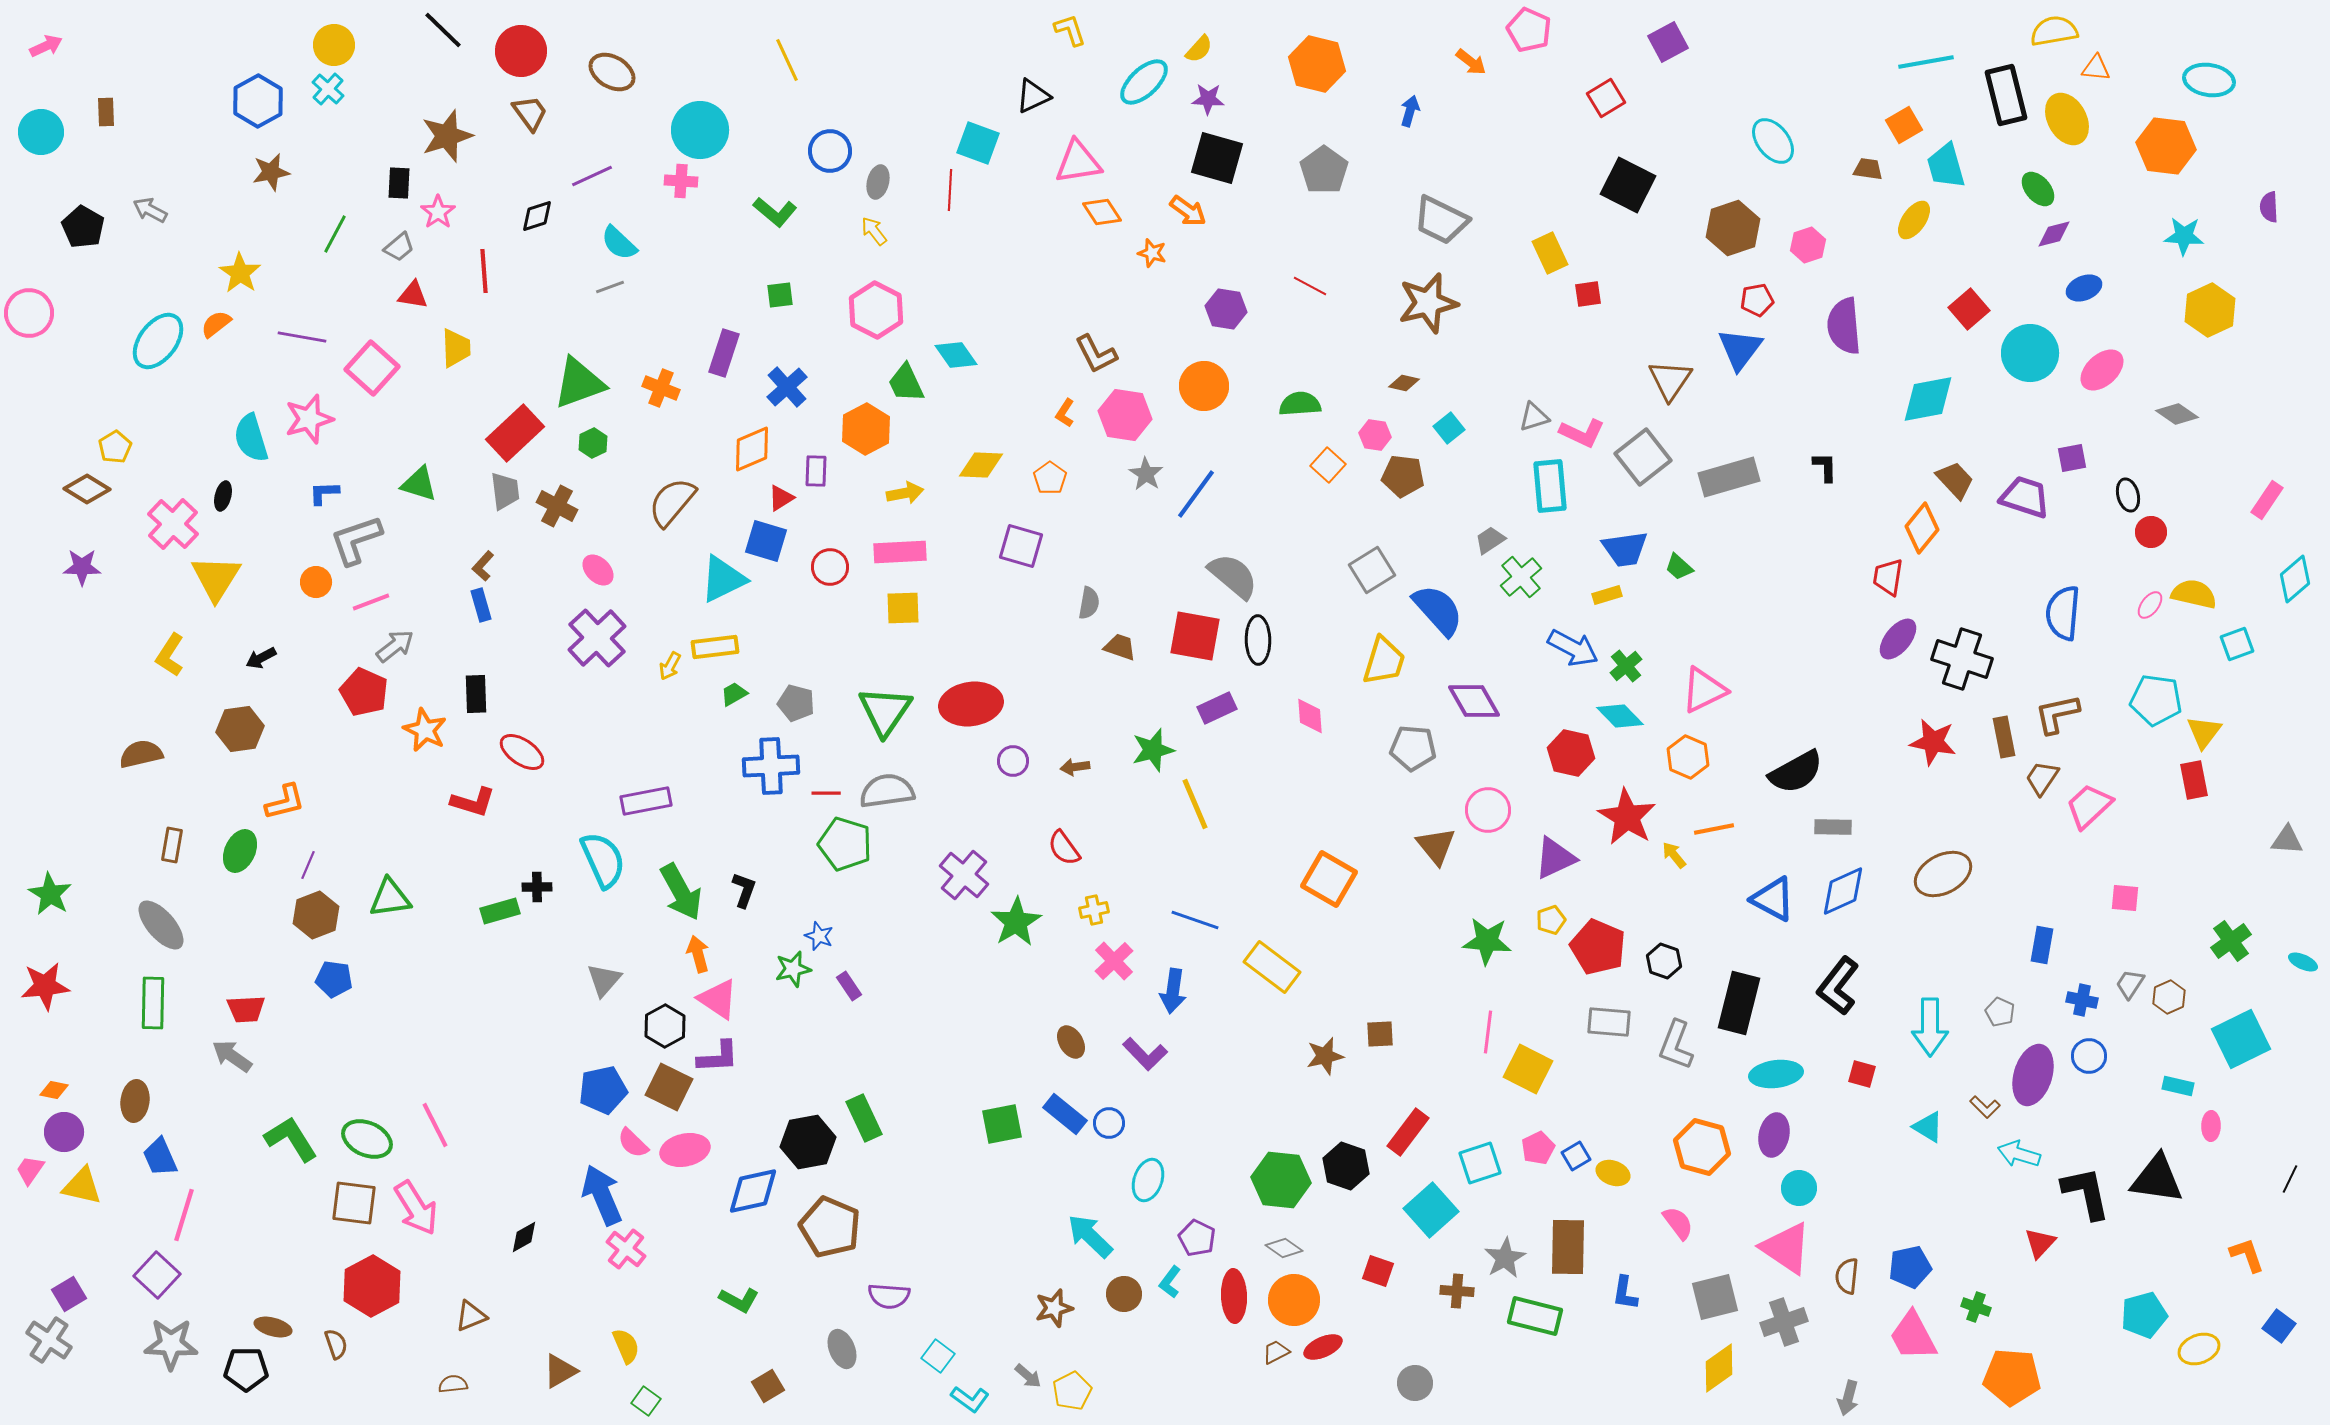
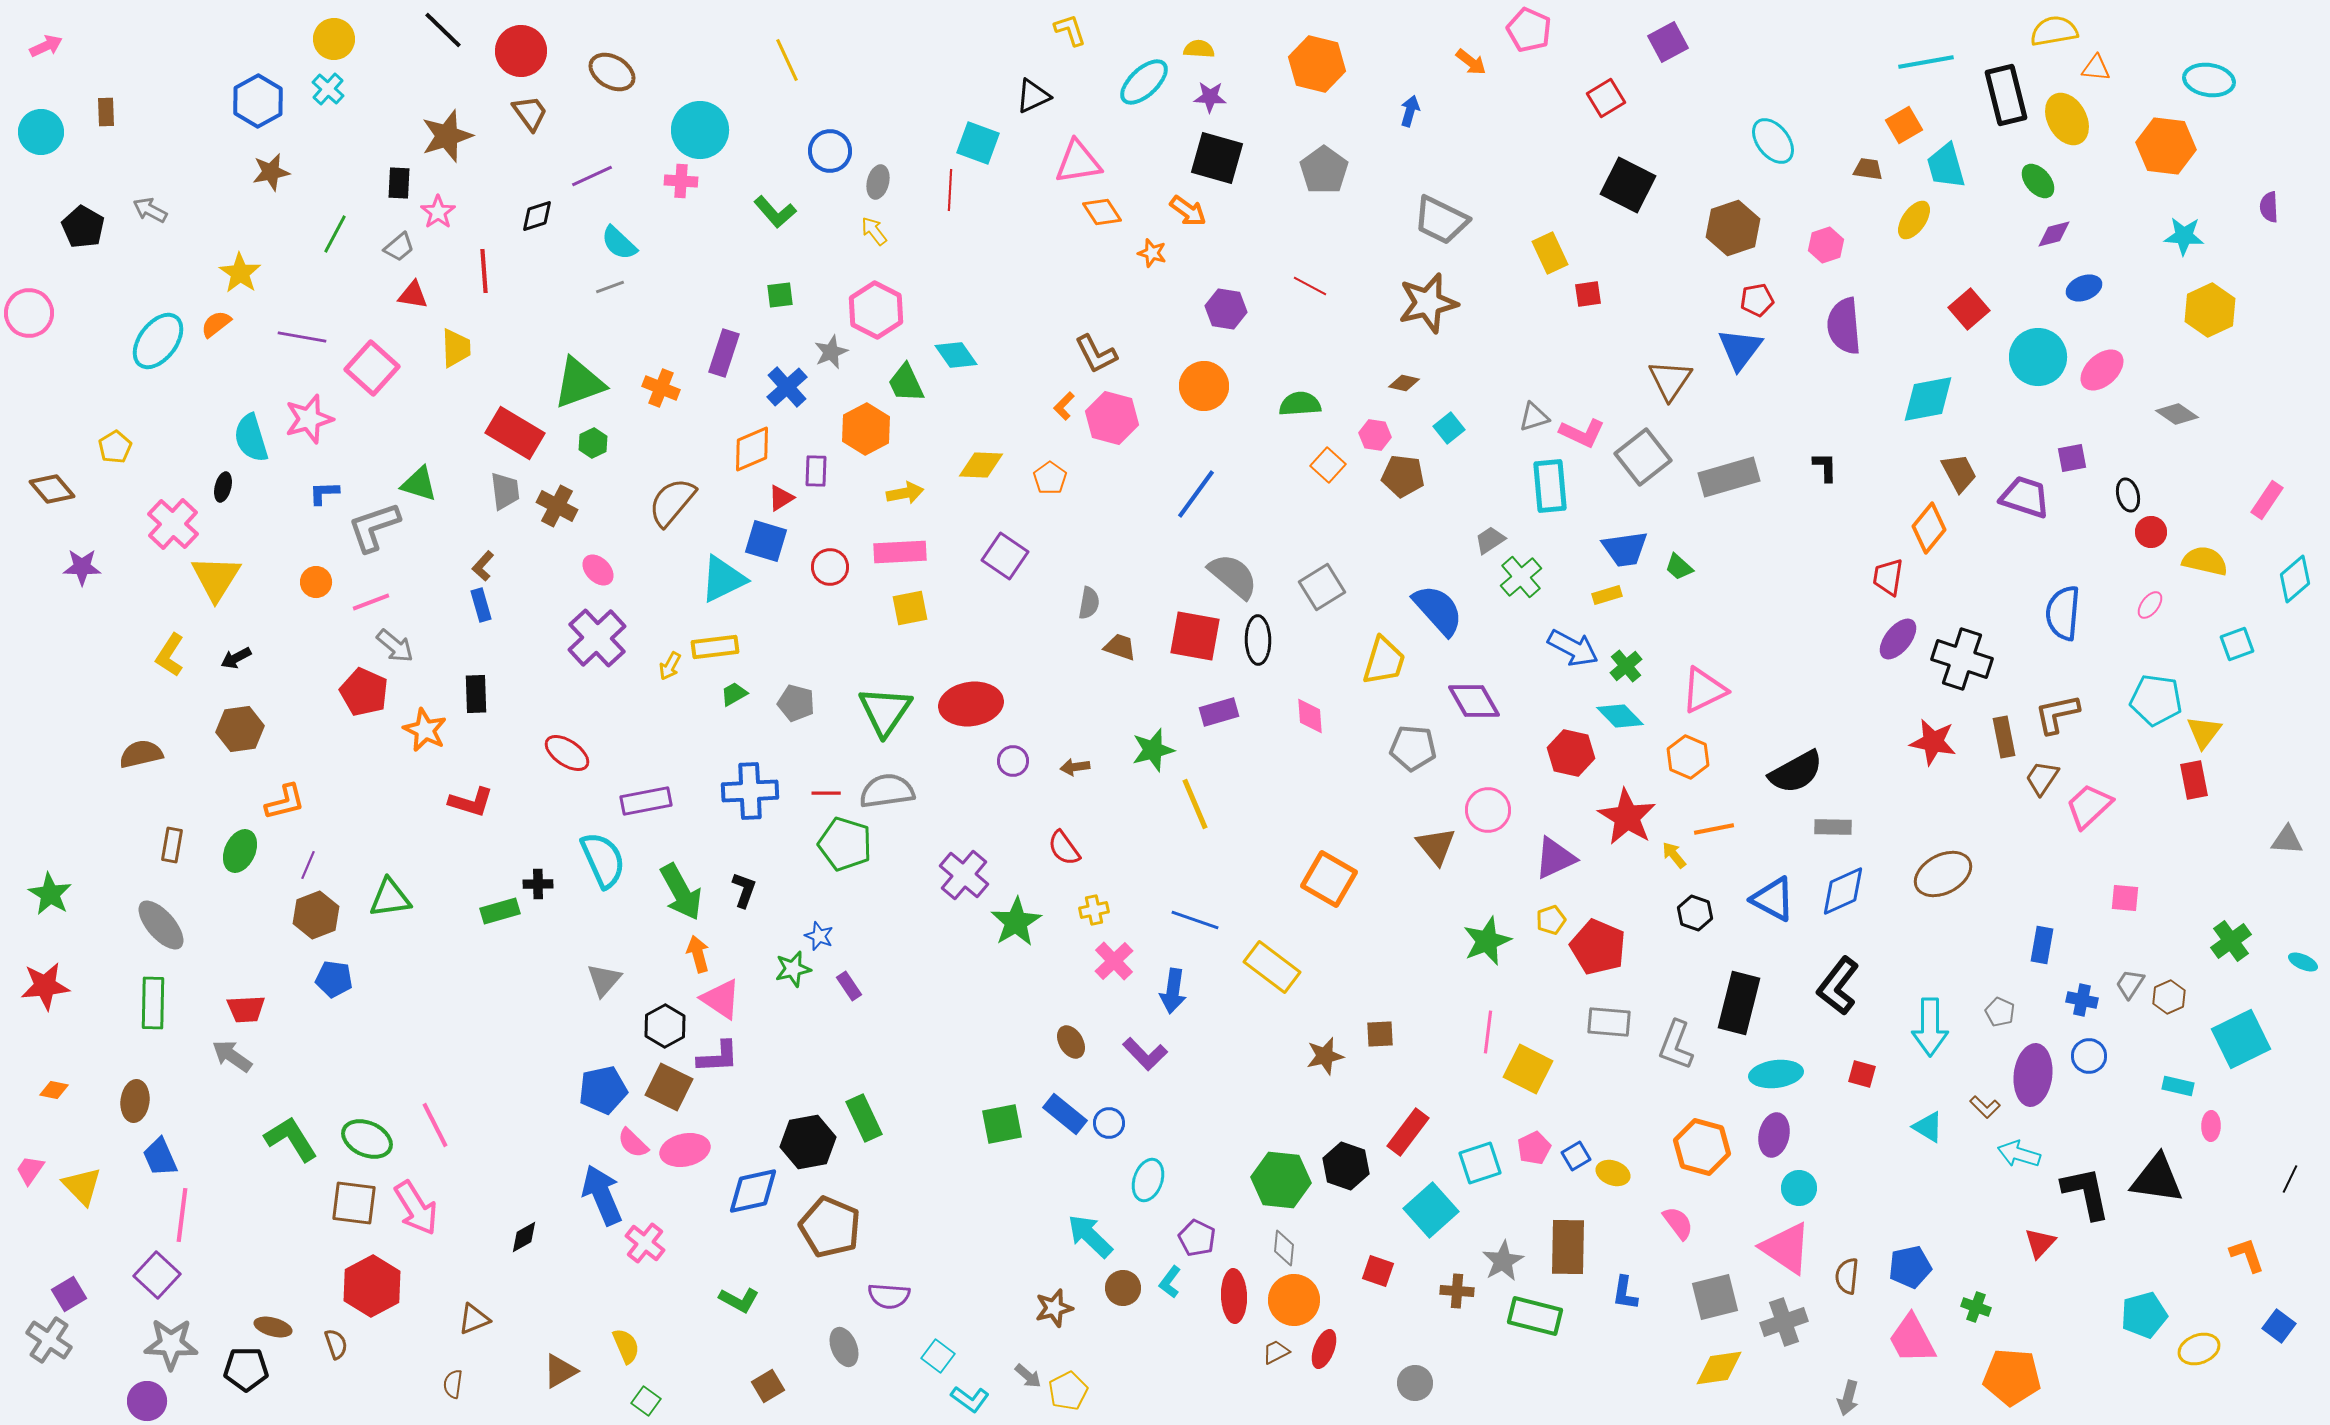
yellow circle at (334, 45): moved 6 px up
yellow semicircle at (1199, 49): rotated 128 degrees counterclockwise
purple star at (1208, 99): moved 2 px right, 2 px up
green ellipse at (2038, 189): moved 8 px up
green L-shape at (775, 212): rotated 9 degrees clockwise
pink hexagon at (1808, 245): moved 18 px right
cyan circle at (2030, 353): moved 8 px right, 4 px down
orange L-shape at (1065, 413): moved 1 px left, 7 px up; rotated 12 degrees clockwise
pink hexagon at (1125, 415): moved 13 px left, 3 px down; rotated 6 degrees clockwise
red rectangle at (515, 433): rotated 74 degrees clockwise
gray star at (1146, 474): moved 315 px left, 122 px up; rotated 16 degrees clockwise
brown trapezoid at (1955, 480): moved 4 px right, 7 px up; rotated 15 degrees clockwise
brown diamond at (87, 489): moved 35 px left; rotated 18 degrees clockwise
black ellipse at (223, 496): moved 9 px up
orange diamond at (1922, 528): moved 7 px right
gray L-shape at (356, 540): moved 18 px right, 13 px up
purple square at (1021, 546): moved 16 px left, 10 px down; rotated 18 degrees clockwise
gray square at (1372, 570): moved 50 px left, 17 px down
yellow semicircle at (2194, 594): moved 11 px right, 33 px up
yellow square at (903, 608): moved 7 px right; rotated 9 degrees counterclockwise
gray arrow at (395, 646): rotated 78 degrees clockwise
black arrow at (261, 658): moved 25 px left
purple rectangle at (1217, 708): moved 2 px right, 4 px down; rotated 9 degrees clockwise
red ellipse at (522, 752): moved 45 px right, 1 px down
blue cross at (771, 766): moved 21 px left, 25 px down
red L-shape at (473, 802): moved 2 px left
black cross at (537, 887): moved 1 px right, 3 px up
green star at (1487, 941): rotated 27 degrees counterclockwise
black hexagon at (1664, 961): moved 31 px right, 48 px up
pink triangle at (718, 999): moved 3 px right
purple ellipse at (2033, 1075): rotated 10 degrees counterclockwise
purple circle at (64, 1132): moved 83 px right, 269 px down
pink pentagon at (1538, 1148): moved 4 px left
yellow triangle at (82, 1186): rotated 33 degrees clockwise
pink line at (184, 1215): moved 2 px left; rotated 10 degrees counterclockwise
gray diamond at (1284, 1248): rotated 60 degrees clockwise
pink cross at (626, 1249): moved 19 px right, 6 px up
gray star at (1505, 1258): moved 2 px left, 3 px down
brown circle at (1124, 1294): moved 1 px left, 6 px up
brown triangle at (471, 1316): moved 3 px right, 3 px down
pink trapezoid at (1913, 1336): moved 1 px left, 3 px down
red ellipse at (1323, 1347): moved 1 px right, 2 px down; rotated 45 degrees counterclockwise
gray ellipse at (842, 1349): moved 2 px right, 2 px up
yellow diamond at (1719, 1368): rotated 27 degrees clockwise
brown semicircle at (453, 1384): rotated 76 degrees counterclockwise
yellow pentagon at (1072, 1391): moved 4 px left
